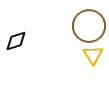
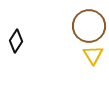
black diamond: rotated 40 degrees counterclockwise
